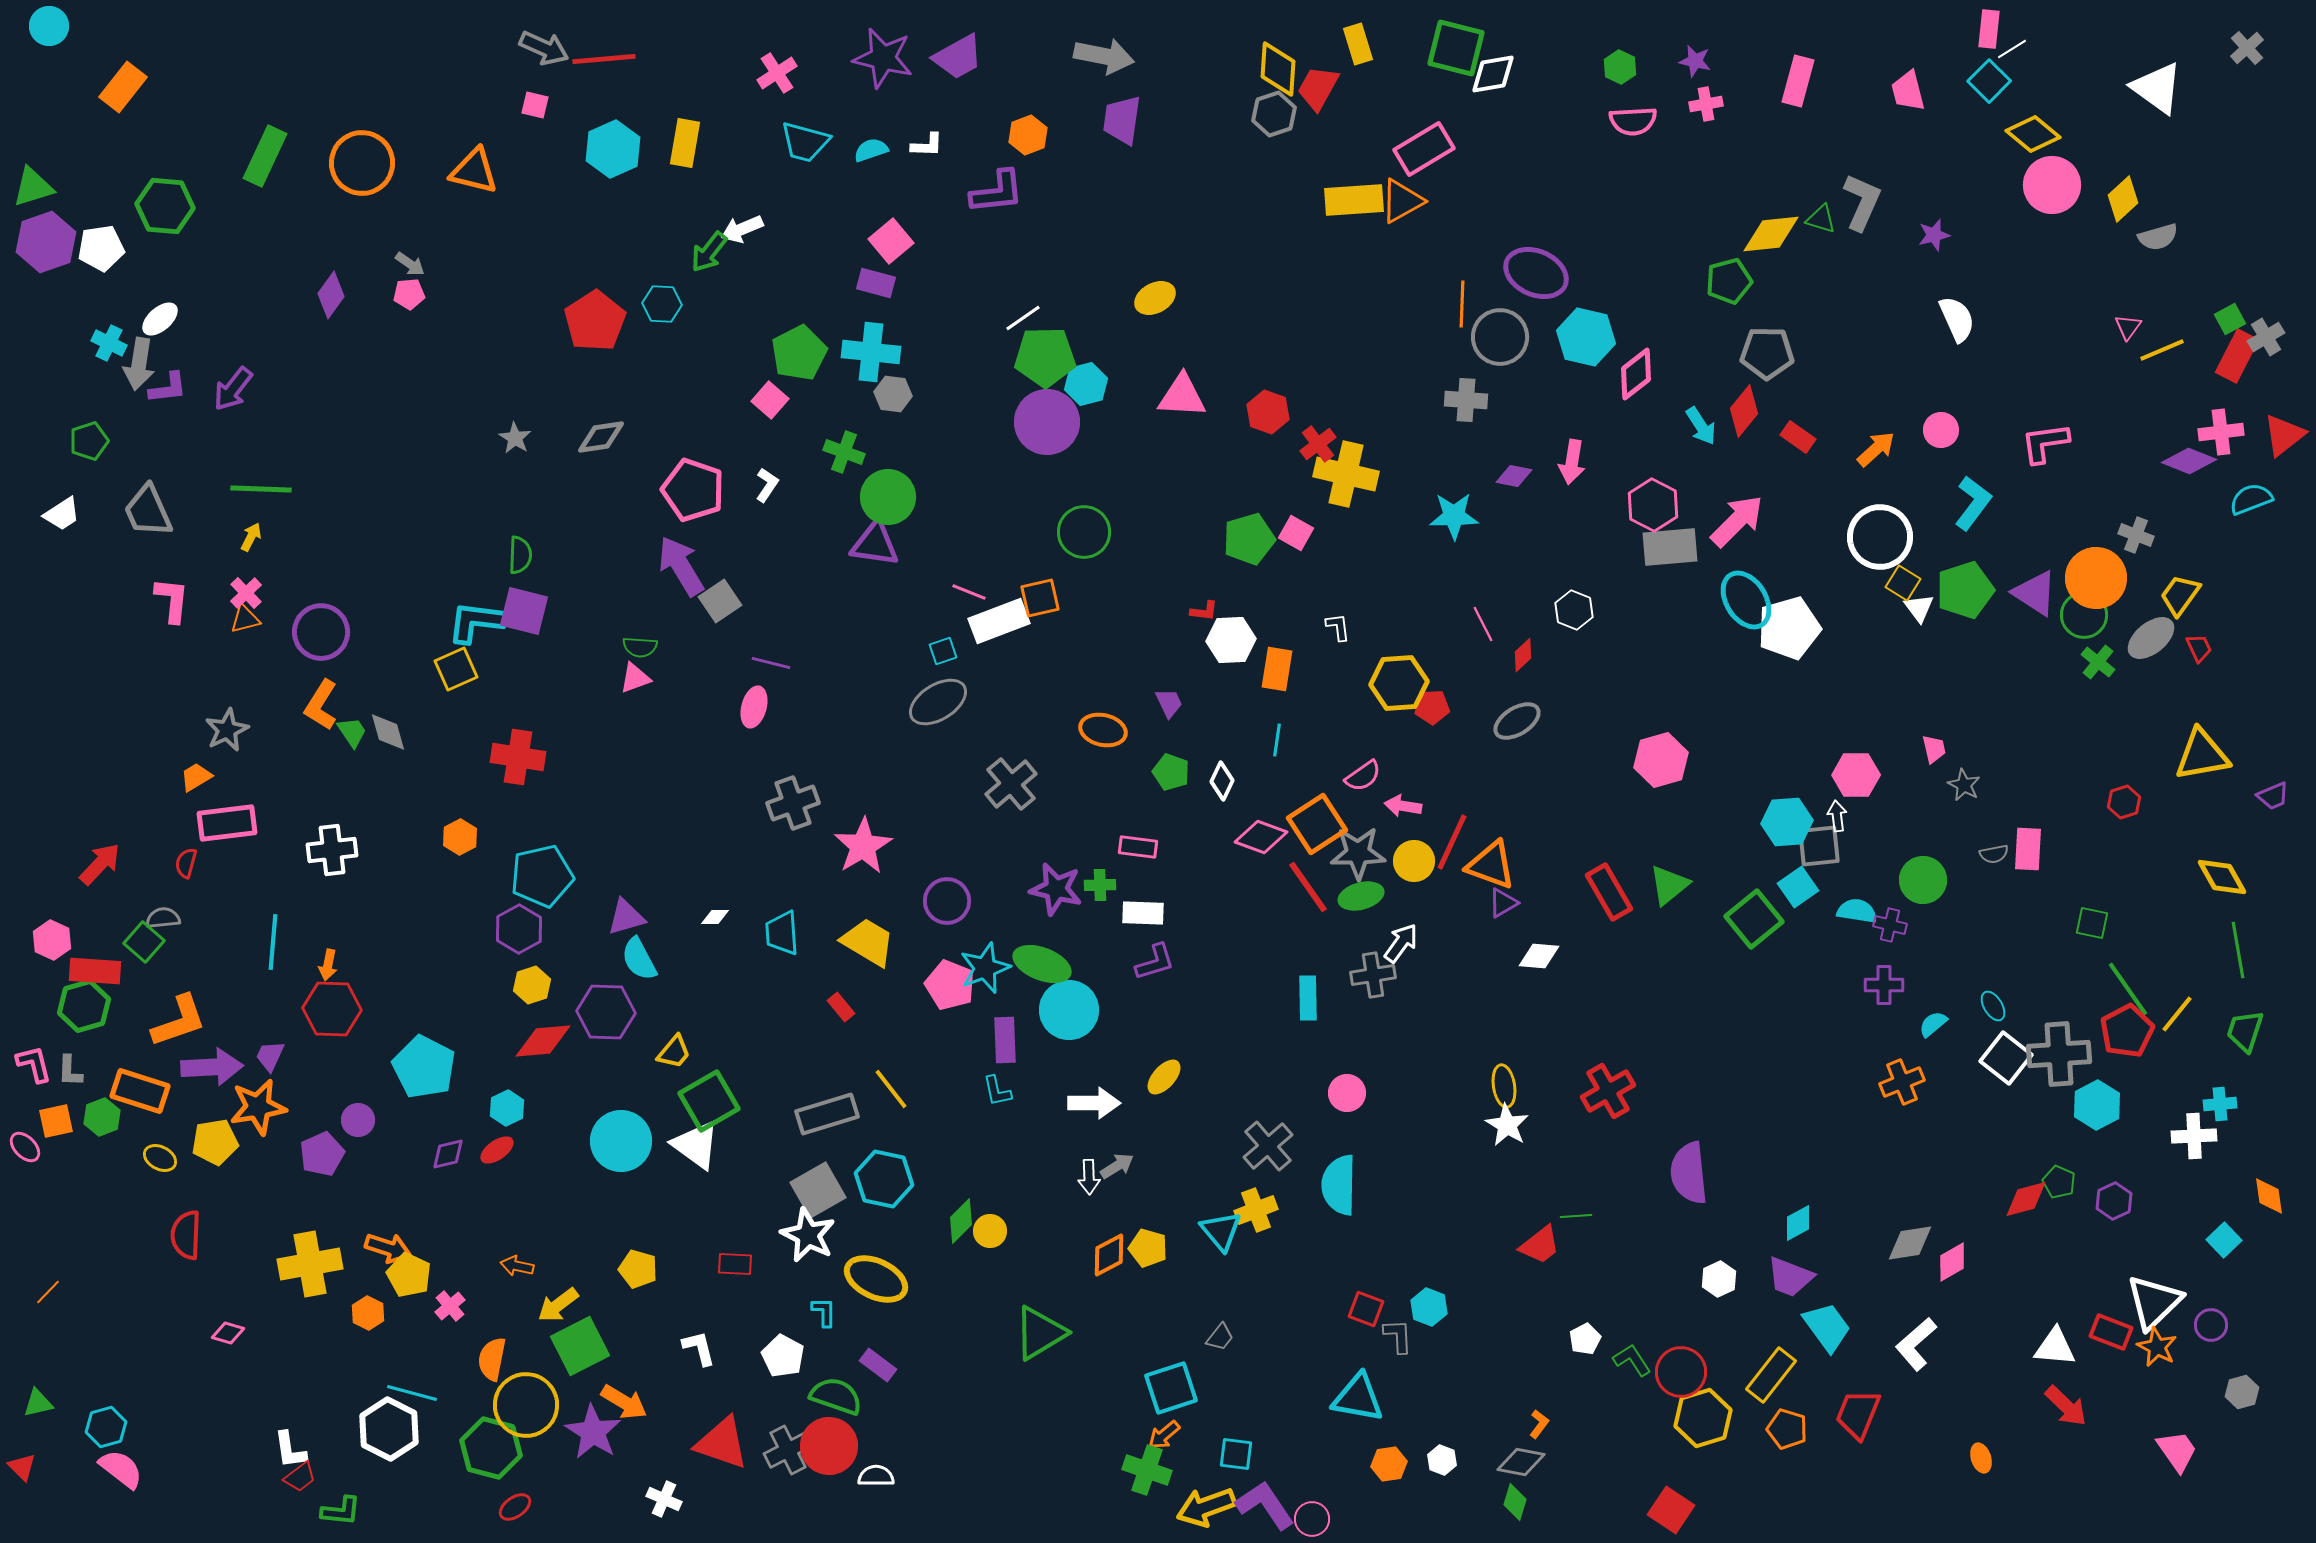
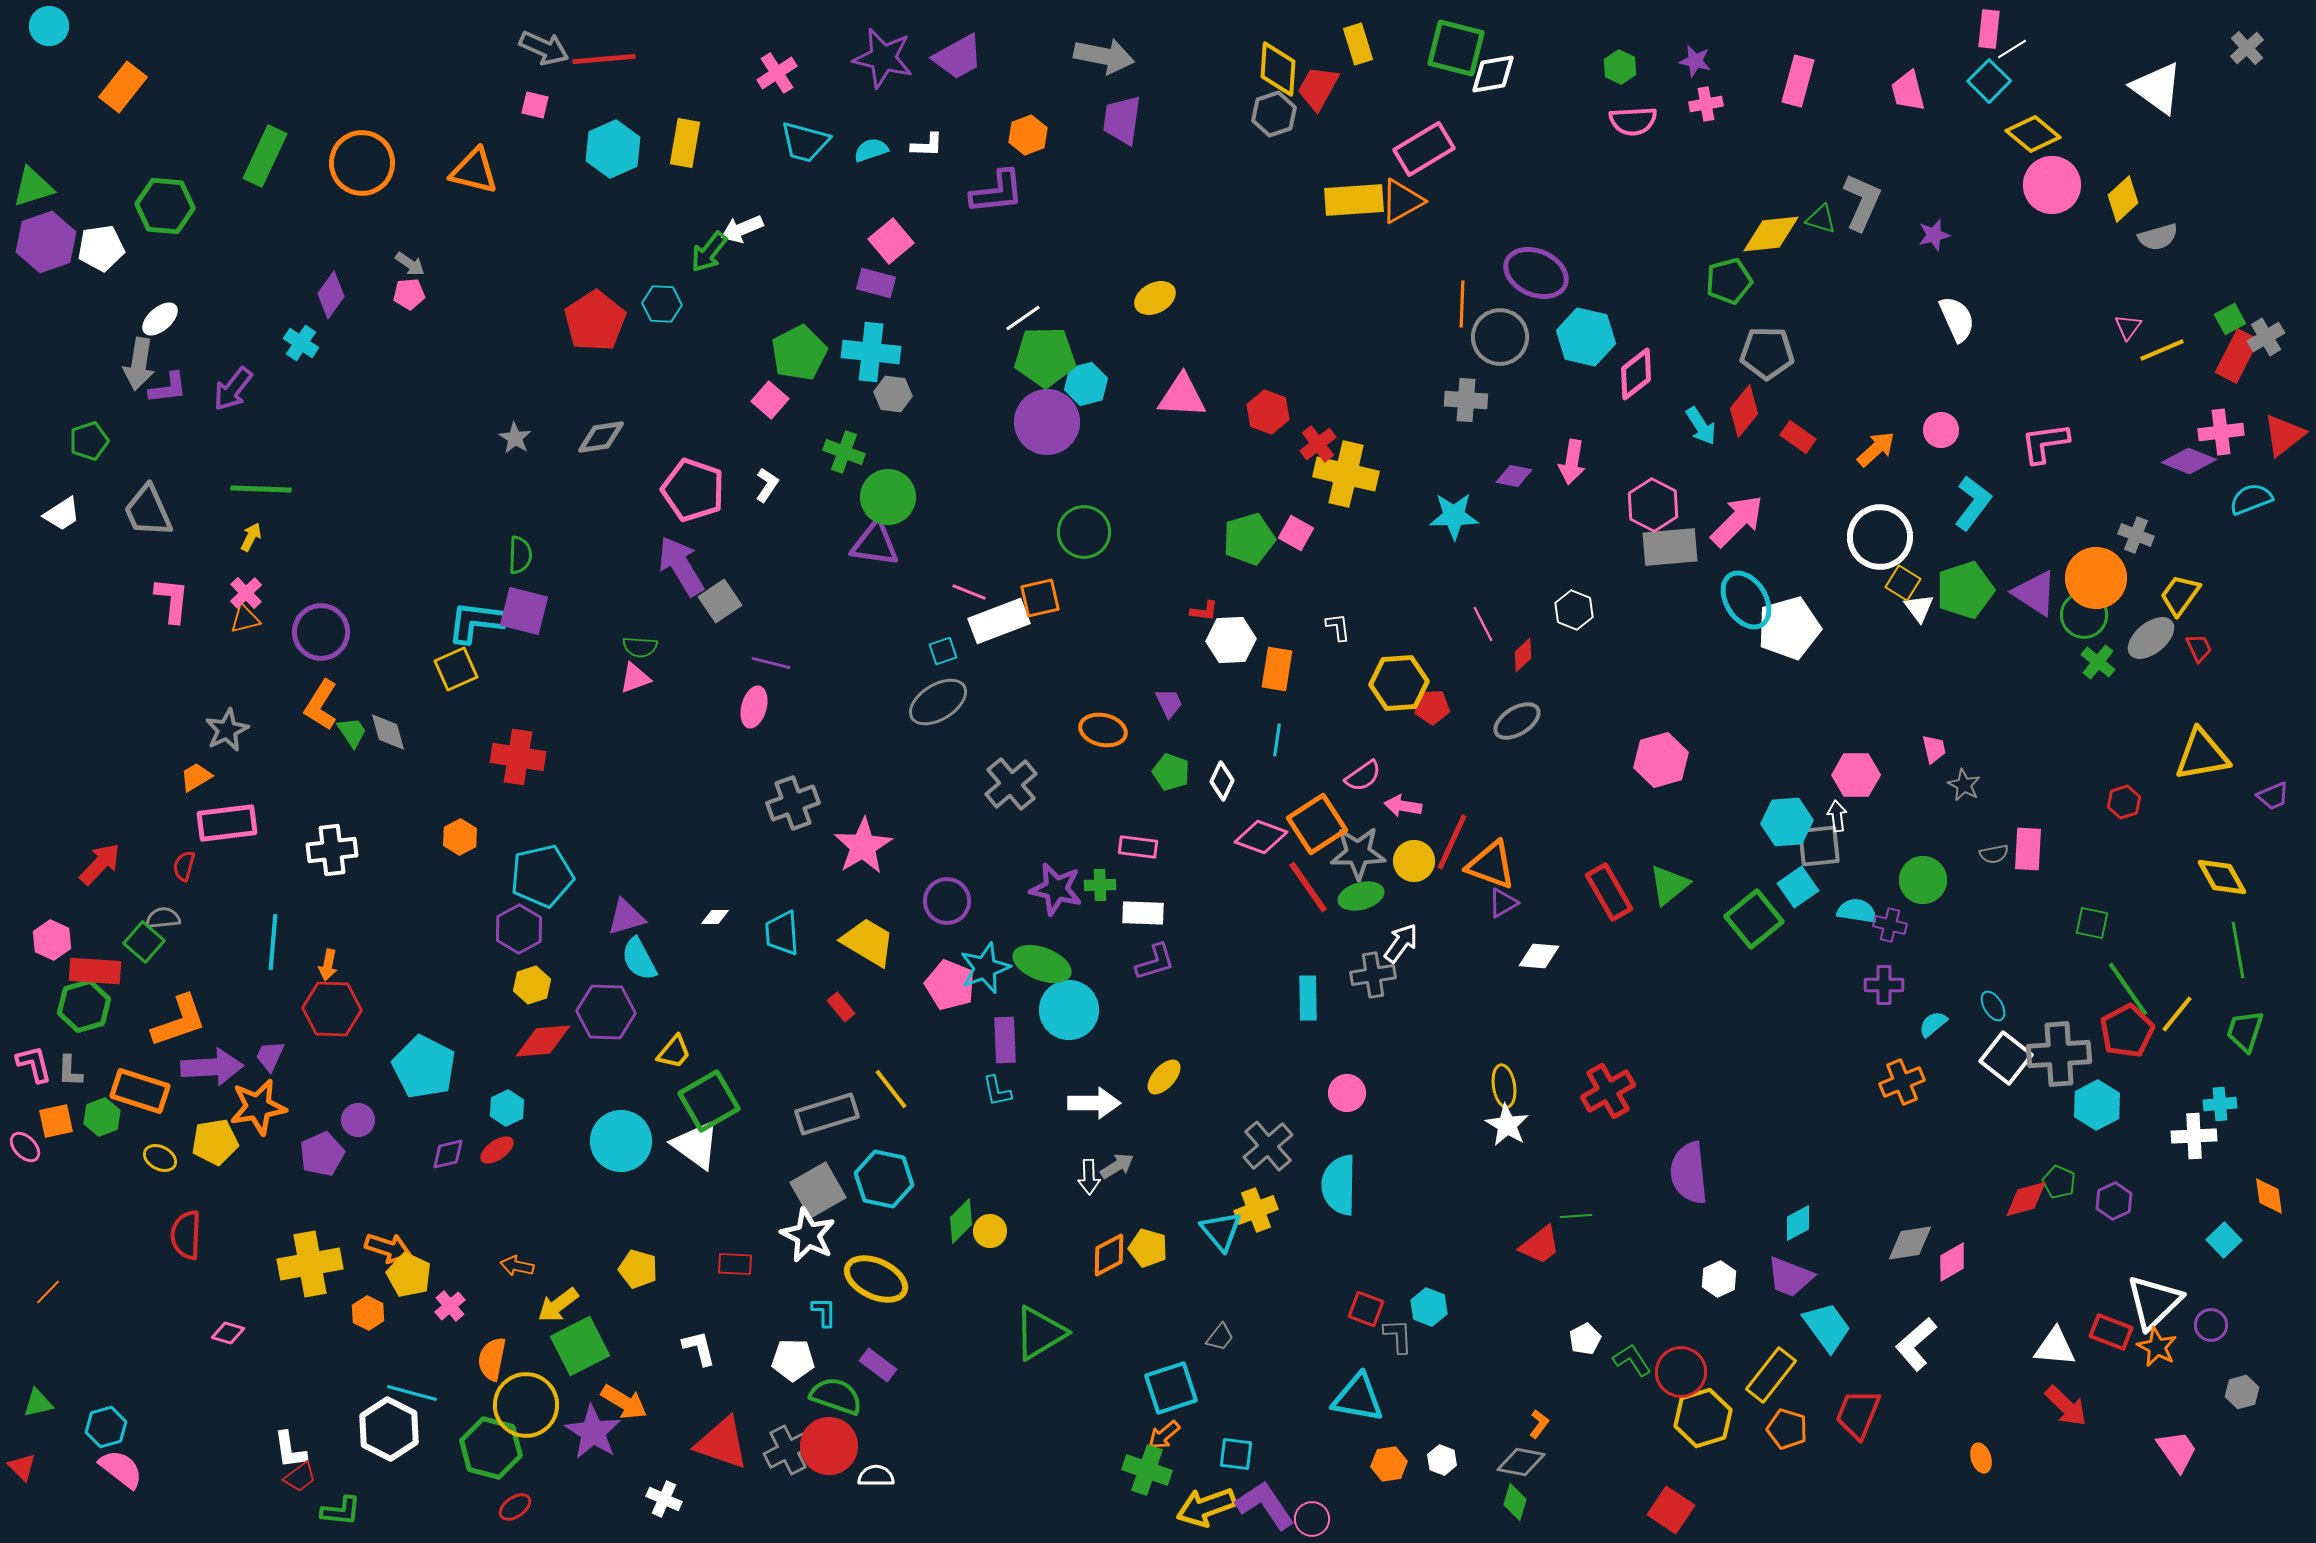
cyan cross at (109, 343): moved 192 px right; rotated 8 degrees clockwise
red semicircle at (186, 863): moved 2 px left, 3 px down
white pentagon at (783, 1356): moved 10 px right, 4 px down; rotated 27 degrees counterclockwise
